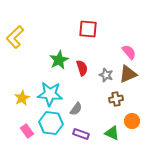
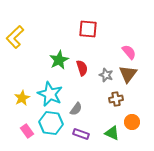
brown triangle: rotated 30 degrees counterclockwise
cyan star: rotated 20 degrees clockwise
orange circle: moved 1 px down
